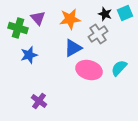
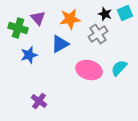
blue triangle: moved 13 px left, 4 px up
